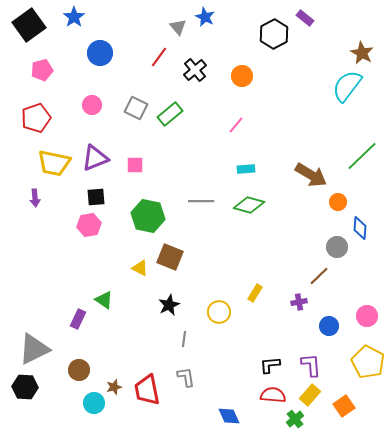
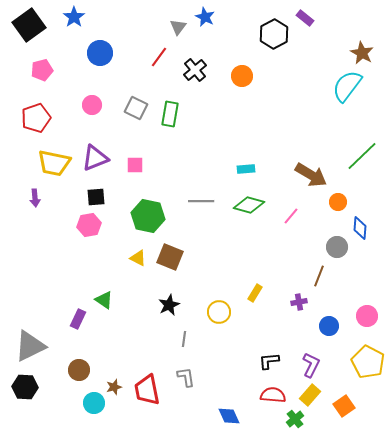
gray triangle at (178, 27): rotated 18 degrees clockwise
green rectangle at (170, 114): rotated 40 degrees counterclockwise
pink line at (236, 125): moved 55 px right, 91 px down
yellow triangle at (140, 268): moved 2 px left, 10 px up
brown line at (319, 276): rotated 25 degrees counterclockwise
gray triangle at (34, 349): moved 4 px left, 3 px up
black L-shape at (270, 365): moved 1 px left, 4 px up
purple L-shape at (311, 365): rotated 30 degrees clockwise
